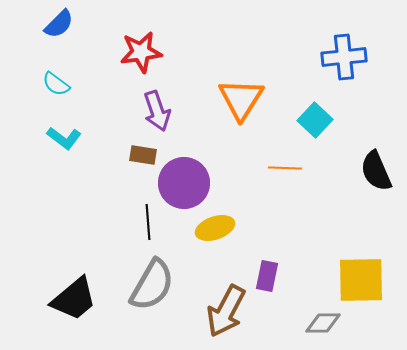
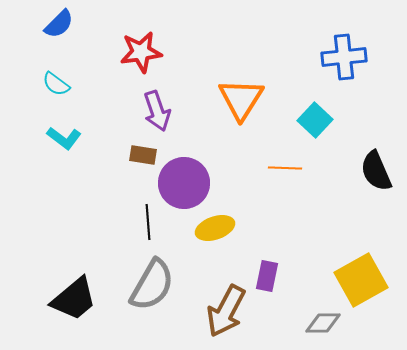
yellow square: rotated 28 degrees counterclockwise
